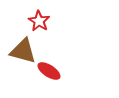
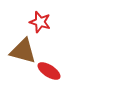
red star: moved 1 px right, 1 px down; rotated 15 degrees counterclockwise
